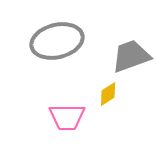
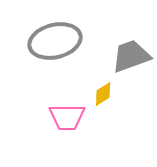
gray ellipse: moved 2 px left
yellow diamond: moved 5 px left
